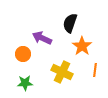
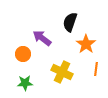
black semicircle: moved 1 px up
purple arrow: rotated 12 degrees clockwise
orange star: moved 4 px right, 2 px up
orange line: moved 1 px right, 1 px up
